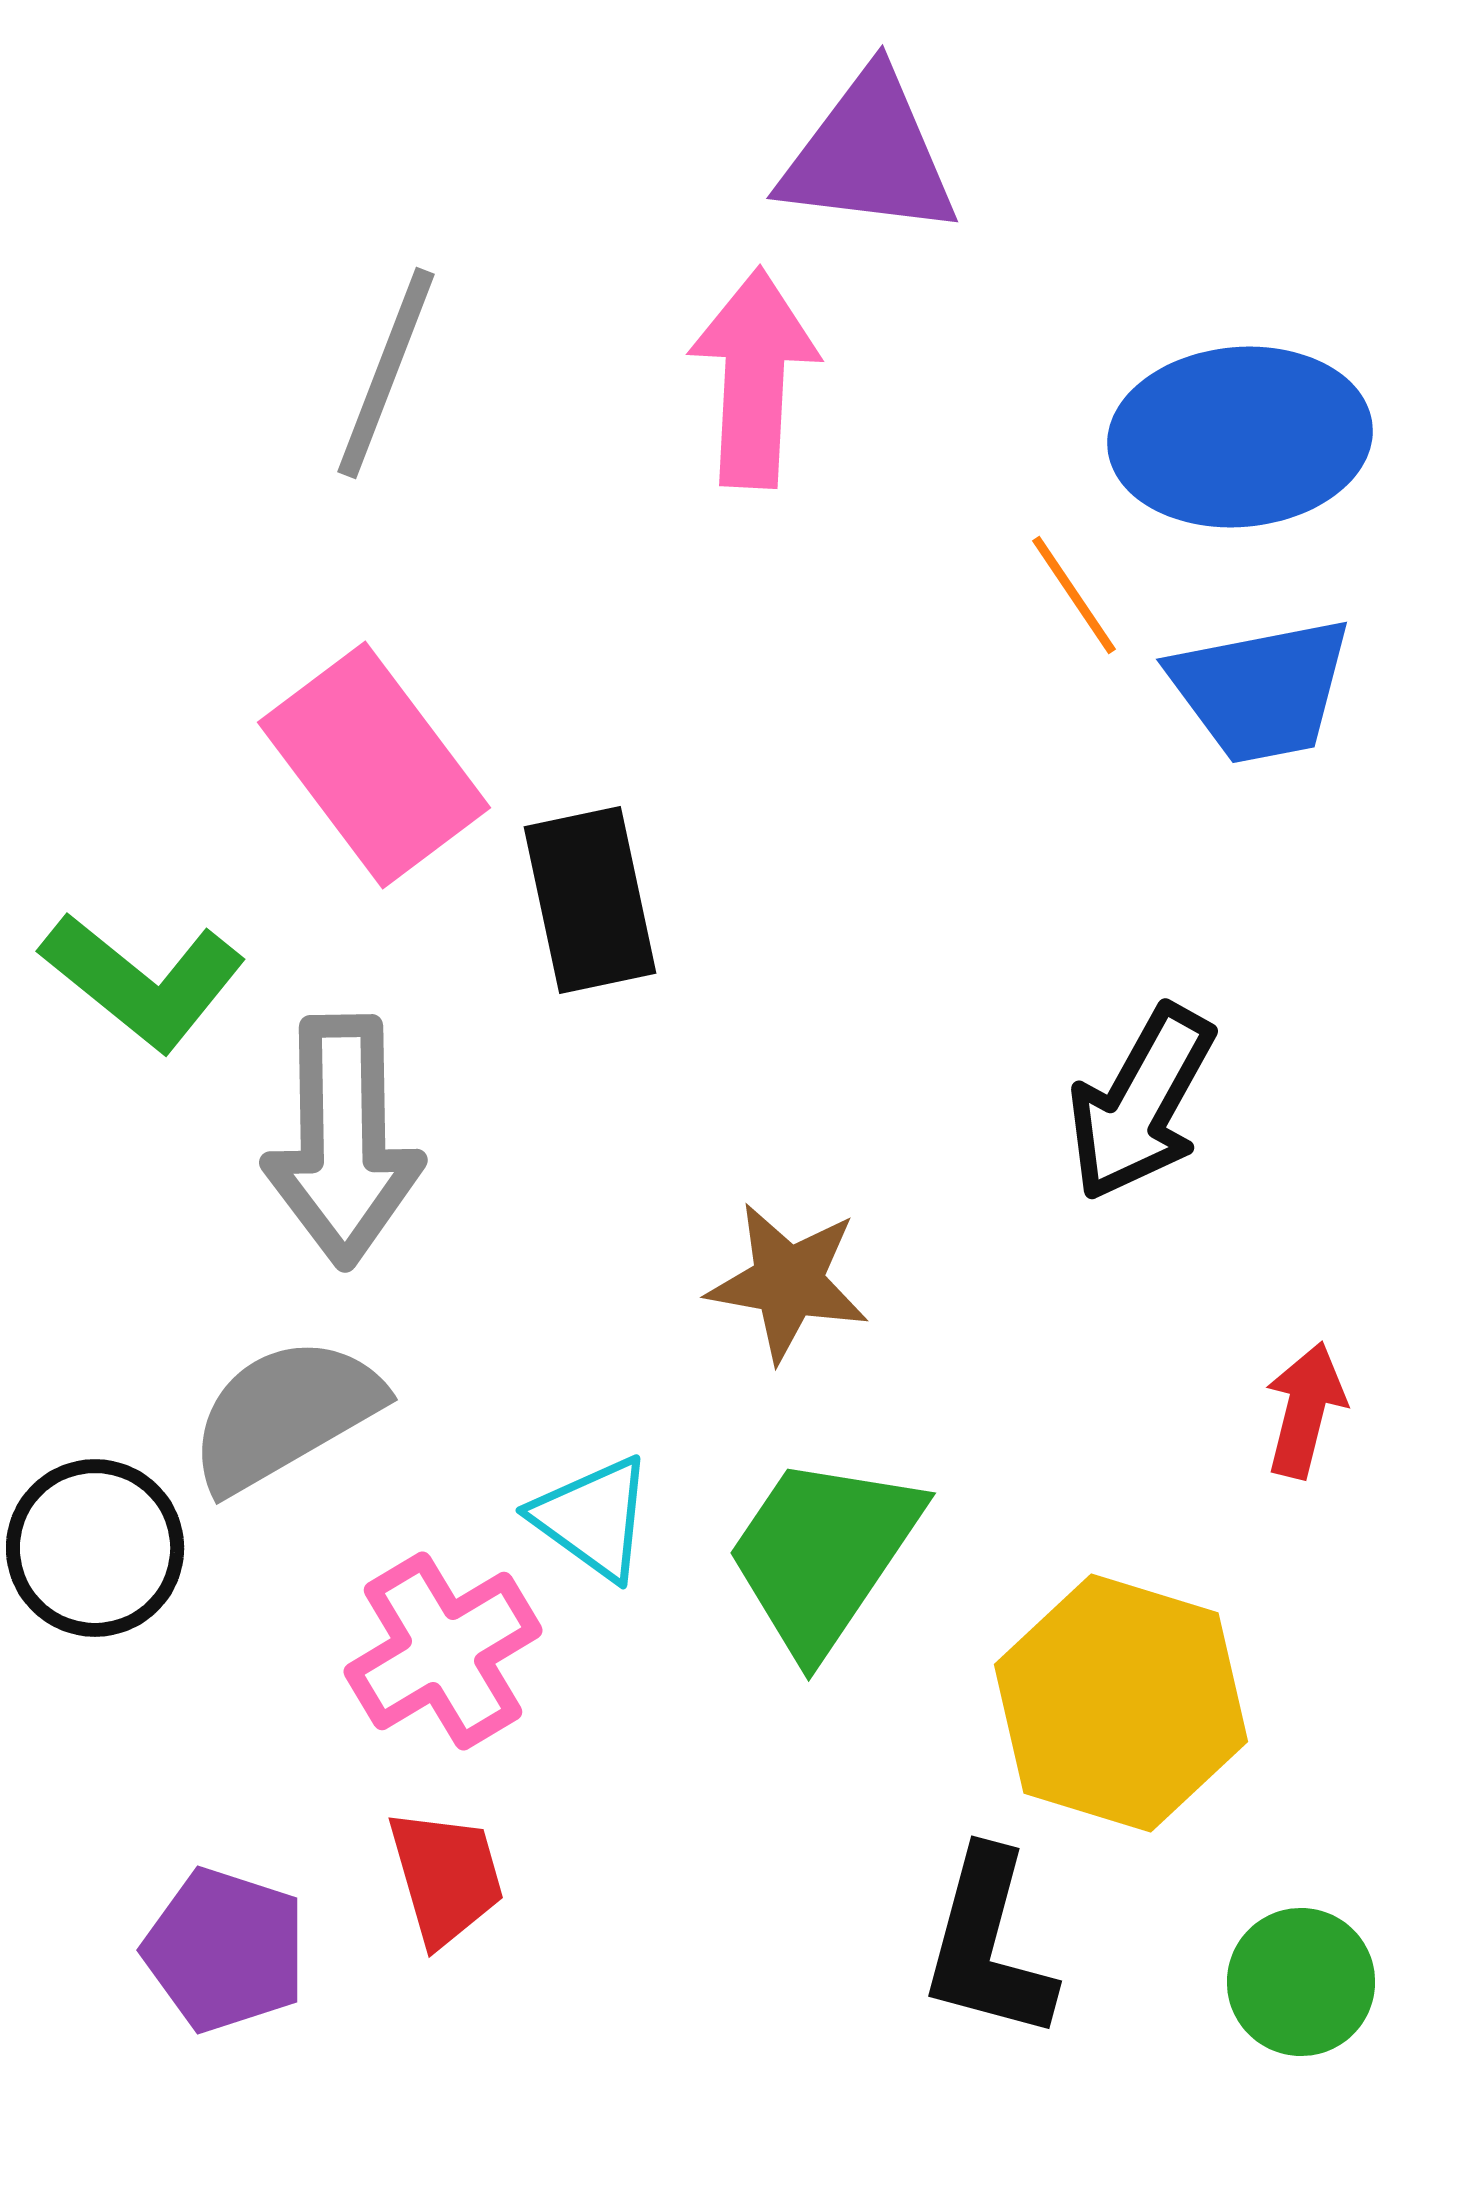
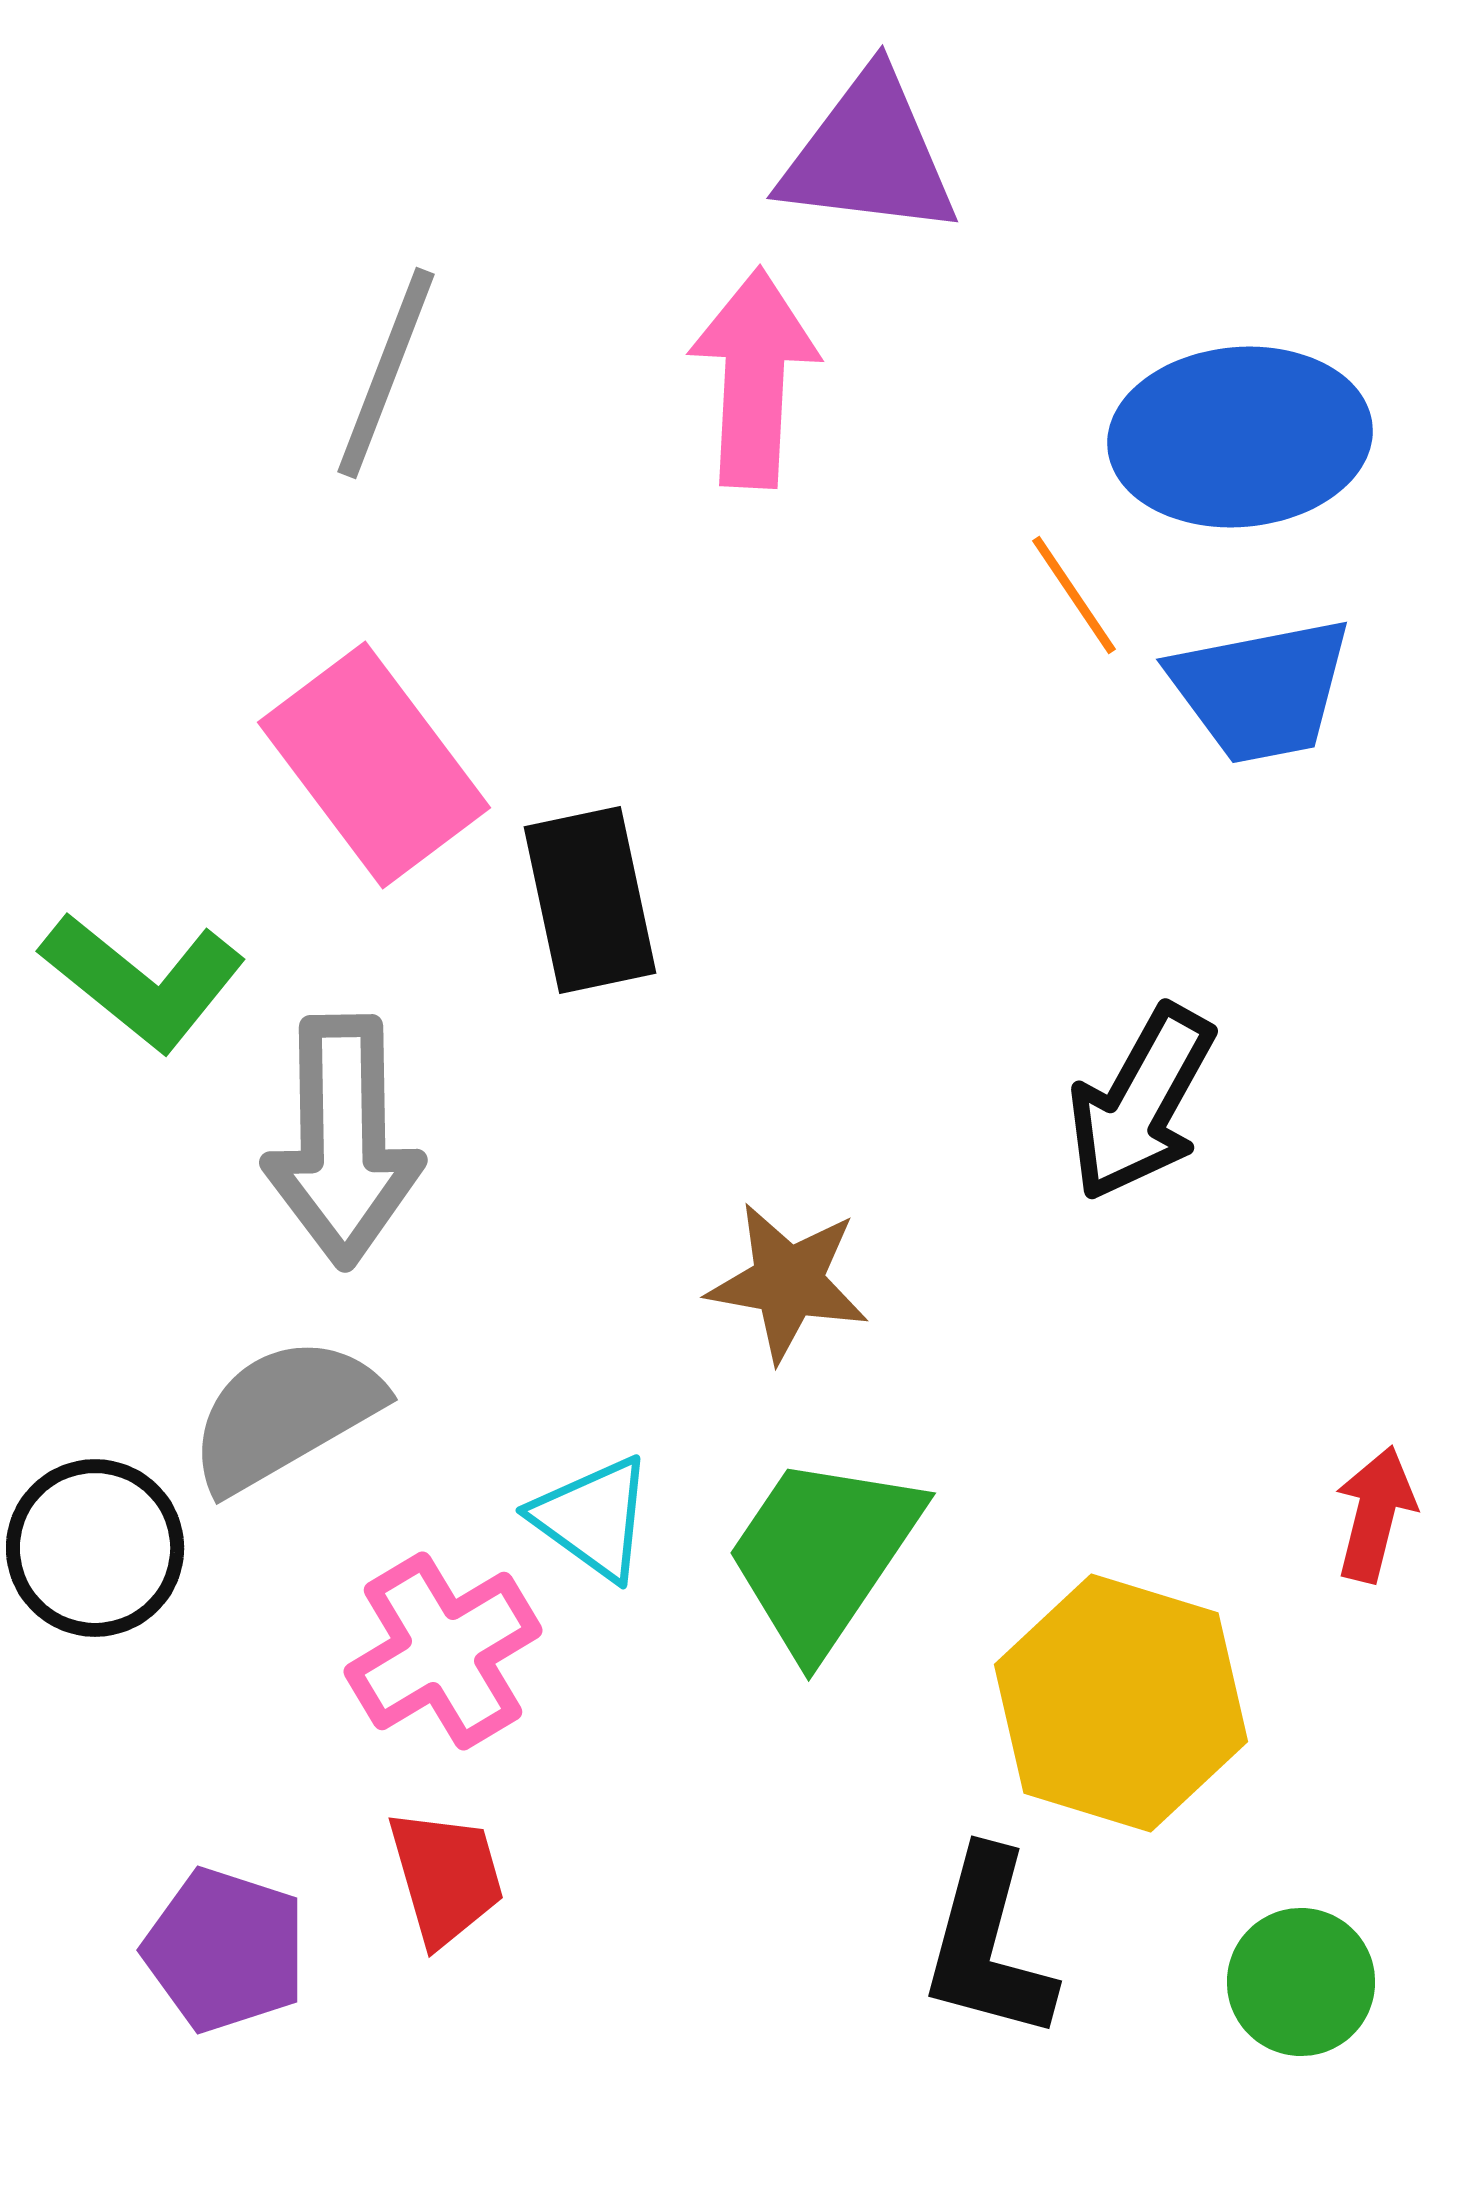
red arrow: moved 70 px right, 104 px down
